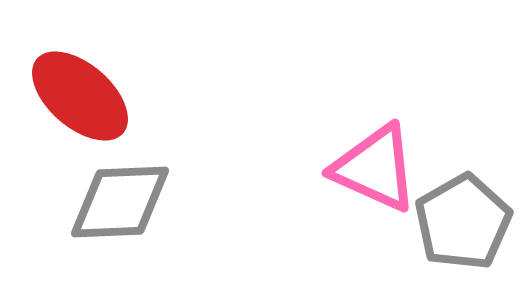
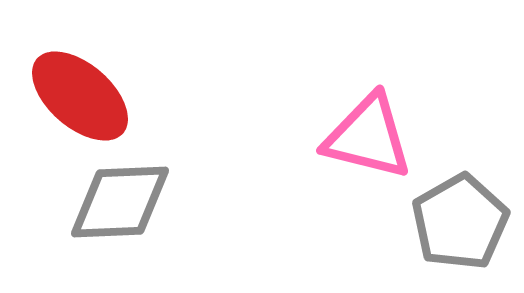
pink triangle: moved 7 px left, 31 px up; rotated 10 degrees counterclockwise
gray pentagon: moved 3 px left
